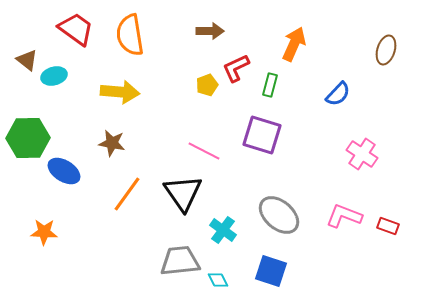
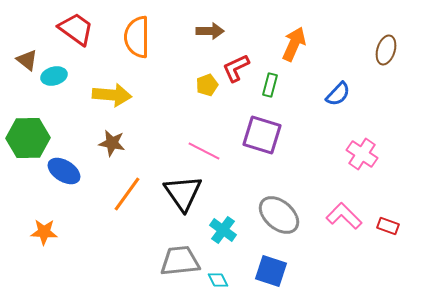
orange semicircle: moved 7 px right, 2 px down; rotated 9 degrees clockwise
yellow arrow: moved 8 px left, 3 px down
pink L-shape: rotated 24 degrees clockwise
